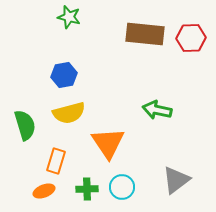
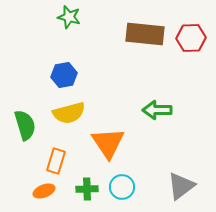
green arrow: rotated 12 degrees counterclockwise
gray triangle: moved 5 px right, 6 px down
